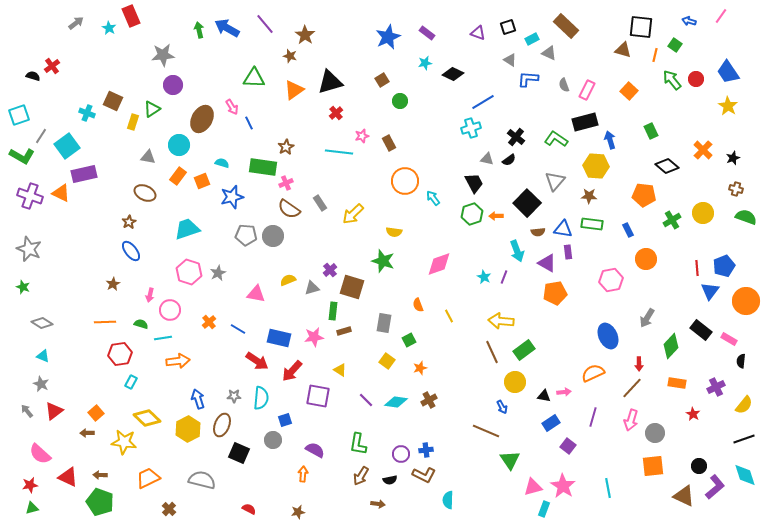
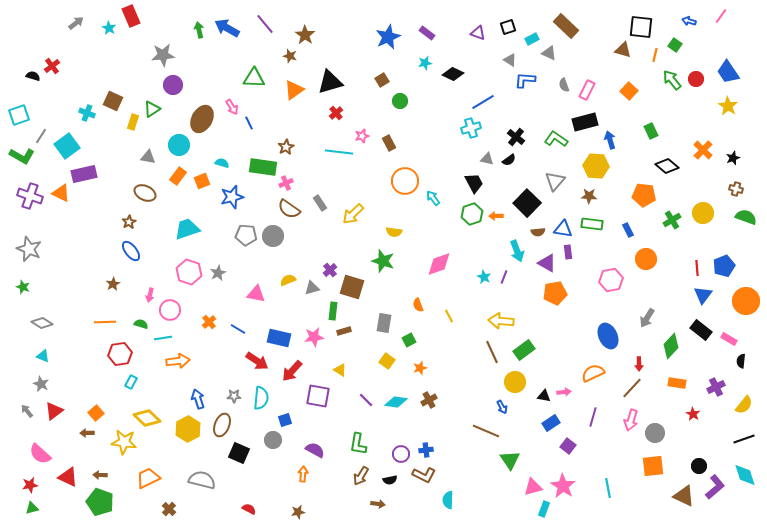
blue L-shape at (528, 79): moved 3 px left, 1 px down
blue triangle at (710, 291): moved 7 px left, 4 px down
